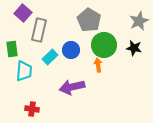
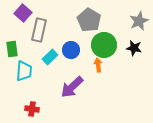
purple arrow: rotated 30 degrees counterclockwise
